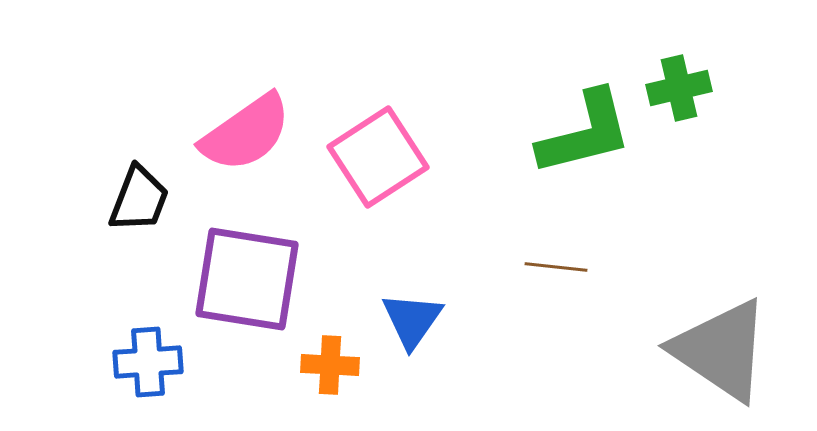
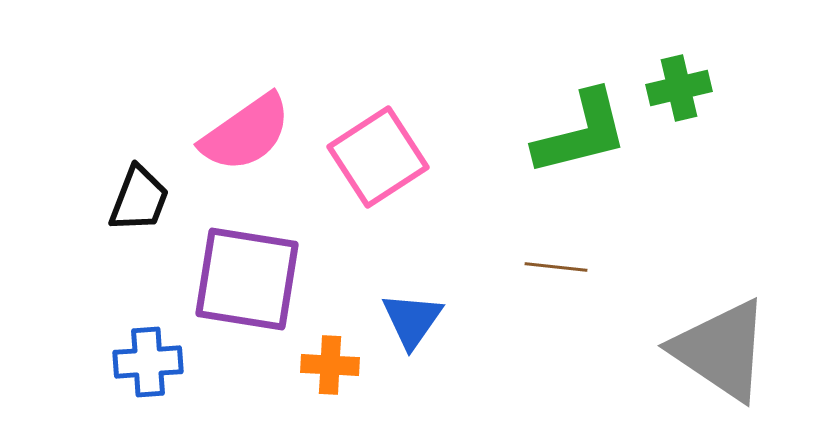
green L-shape: moved 4 px left
